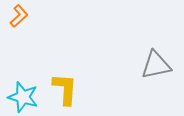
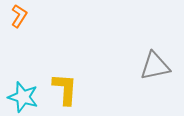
orange L-shape: rotated 15 degrees counterclockwise
gray triangle: moved 1 px left, 1 px down
